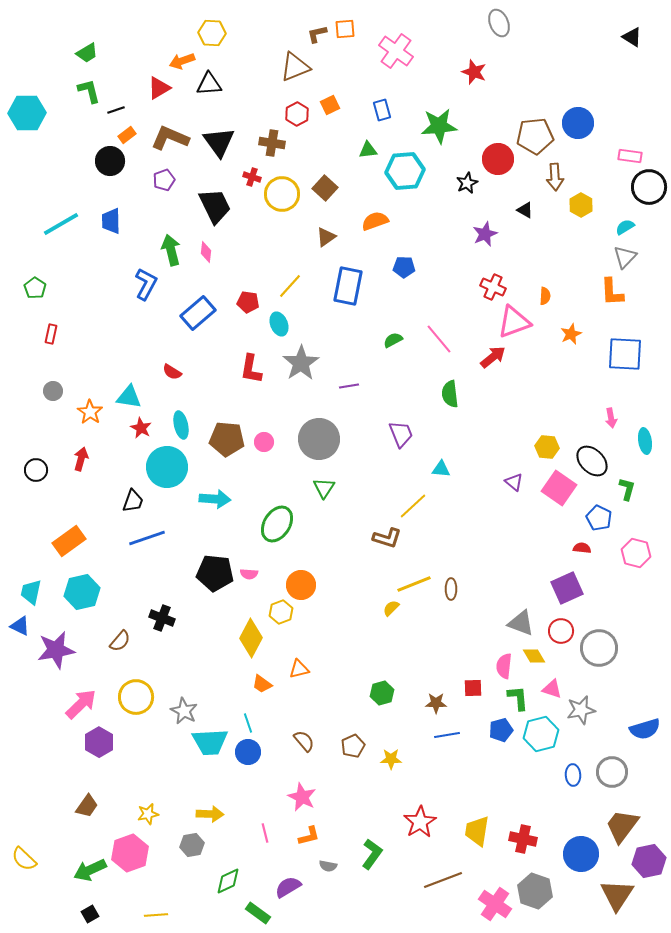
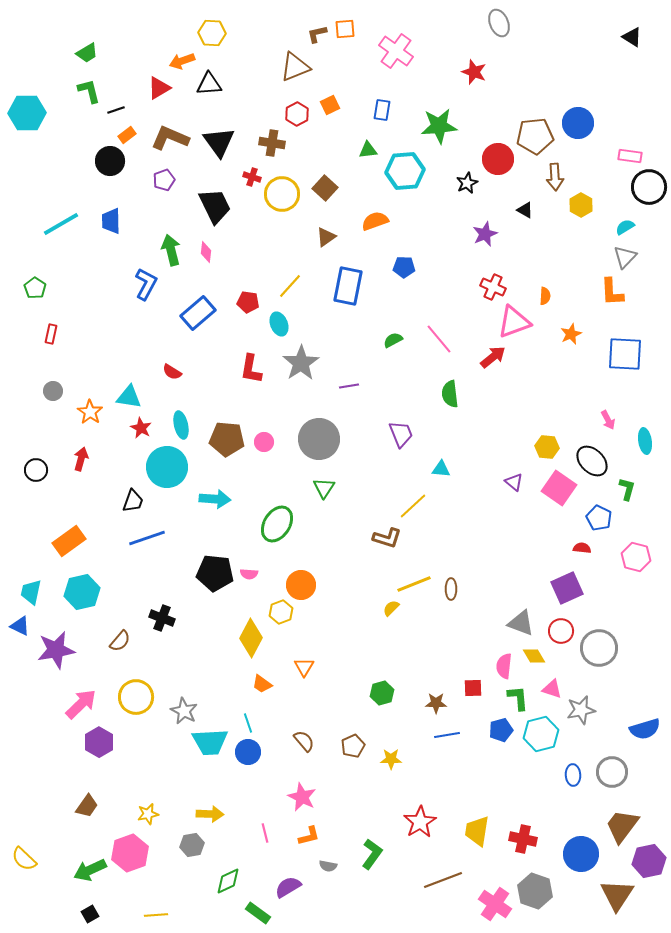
blue rectangle at (382, 110): rotated 25 degrees clockwise
pink arrow at (611, 418): moved 3 px left, 2 px down; rotated 18 degrees counterclockwise
pink hexagon at (636, 553): moved 4 px down
orange triangle at (299, 669): moved 5 px right, 2 px up; rotated 45 degrees counterclockwise
